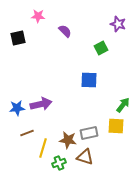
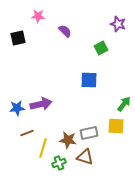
green arrow: moved 1 px right, 1 px up
